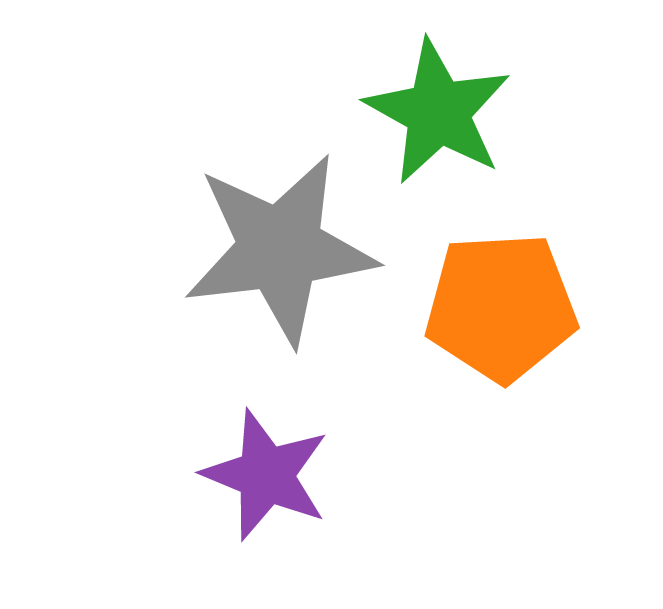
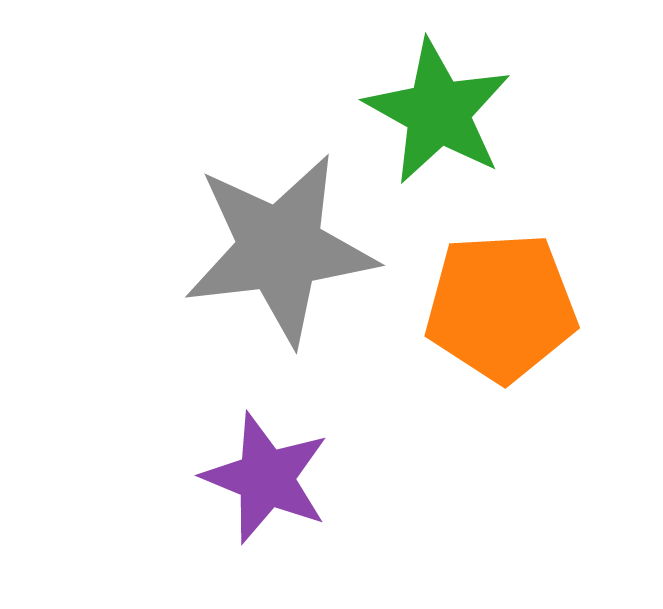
purple star: moved 3 px down
